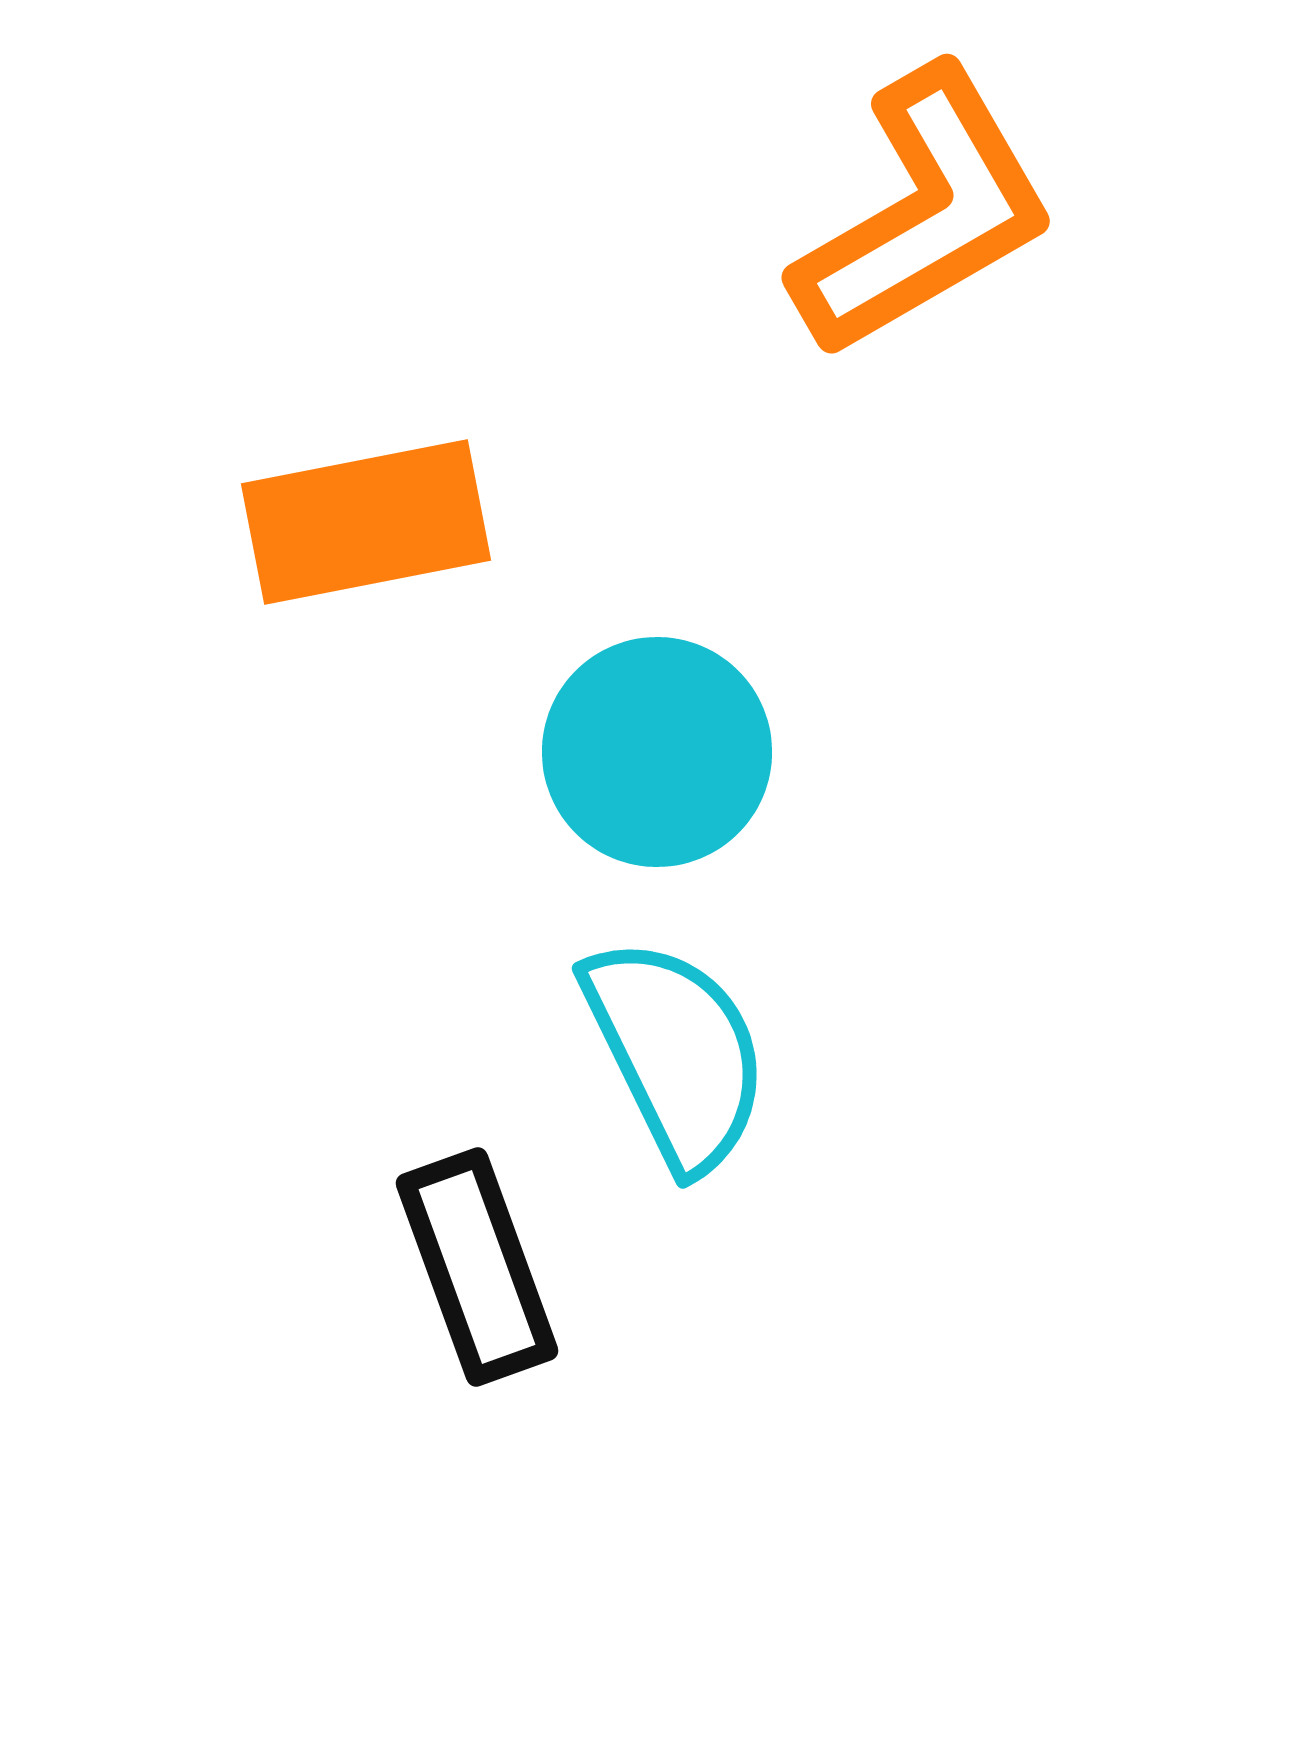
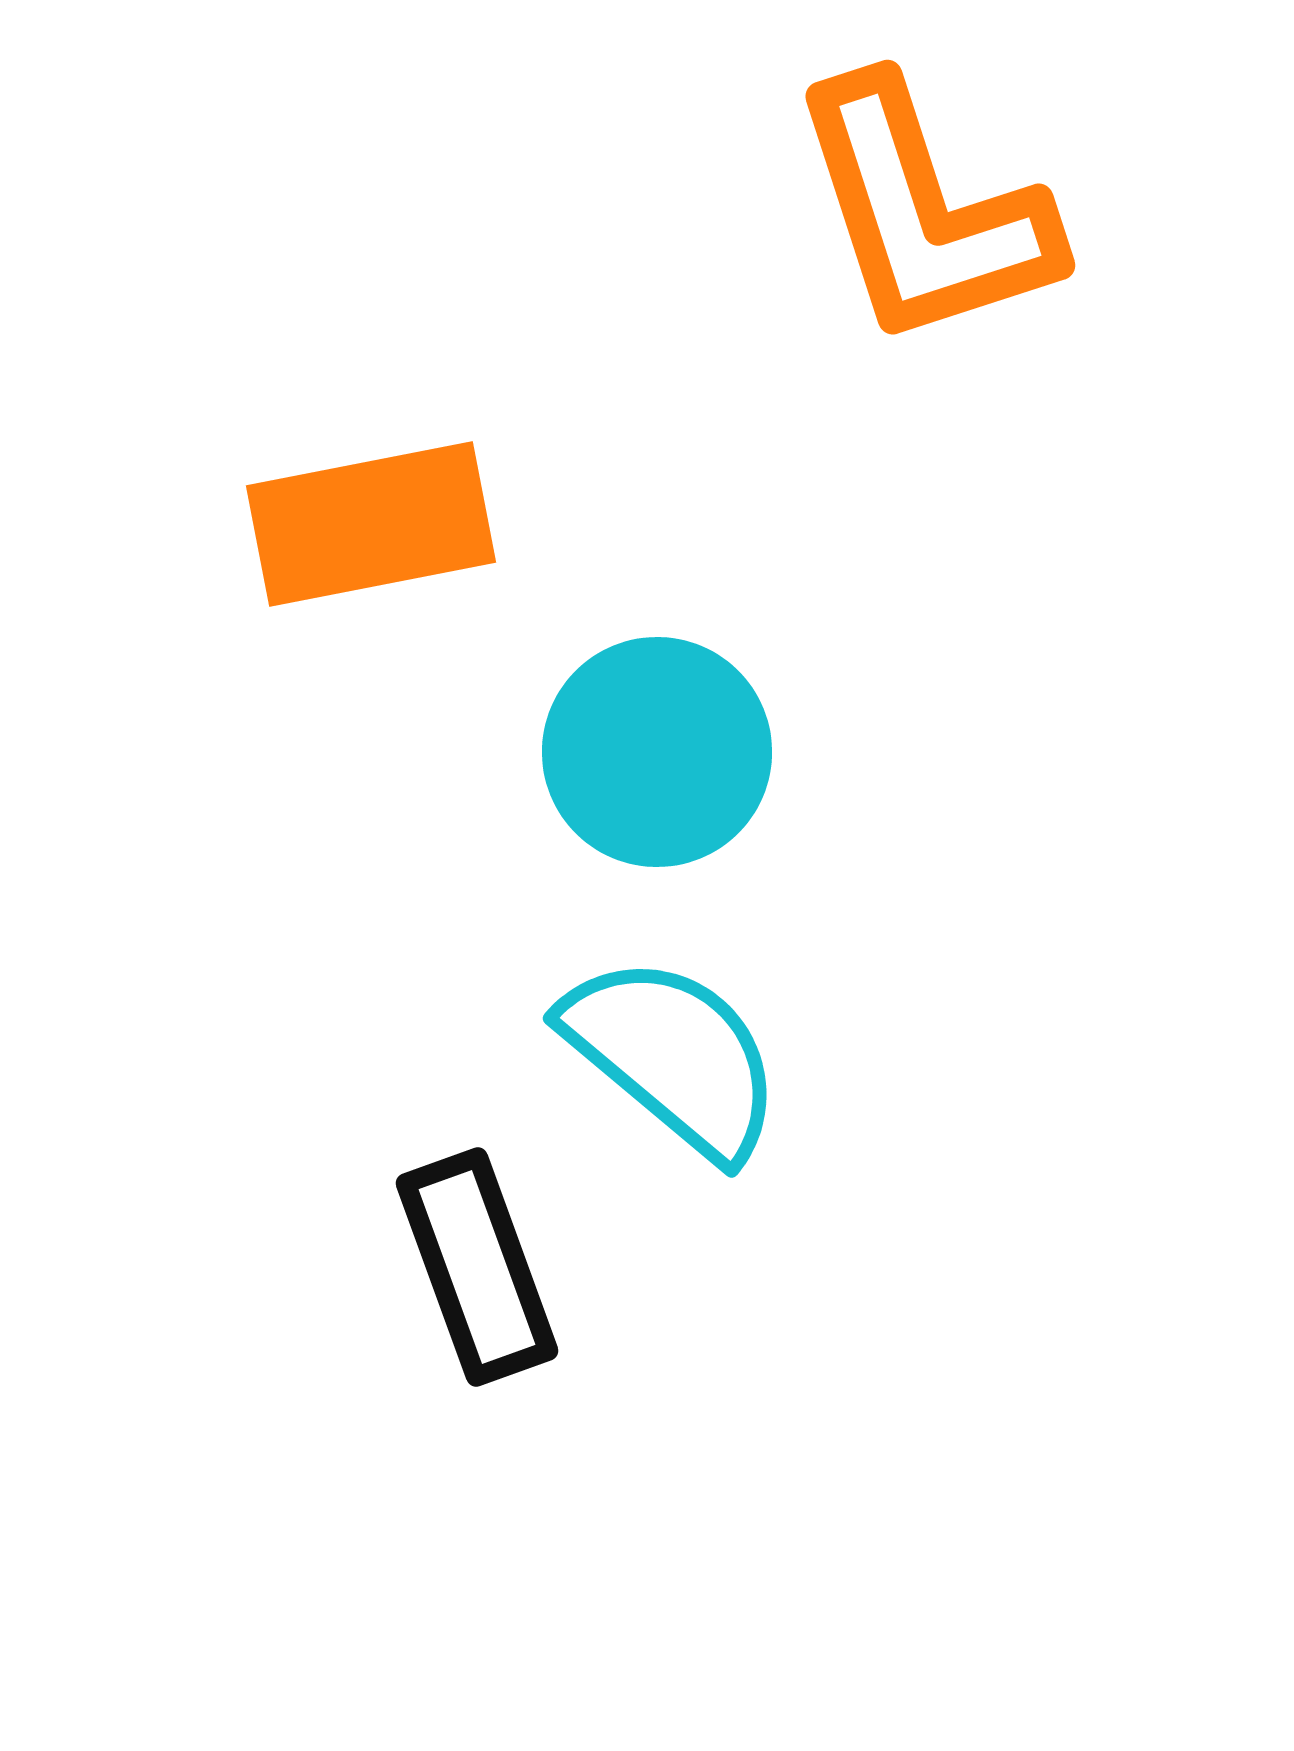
orange L-shape: rotated 102 degrees clockwise
orange rectangle: moved 5 px right, 2 px down
cyan semicircle: moved 3 px left, 3 px down; rotated 24 degrees counterclockwise
